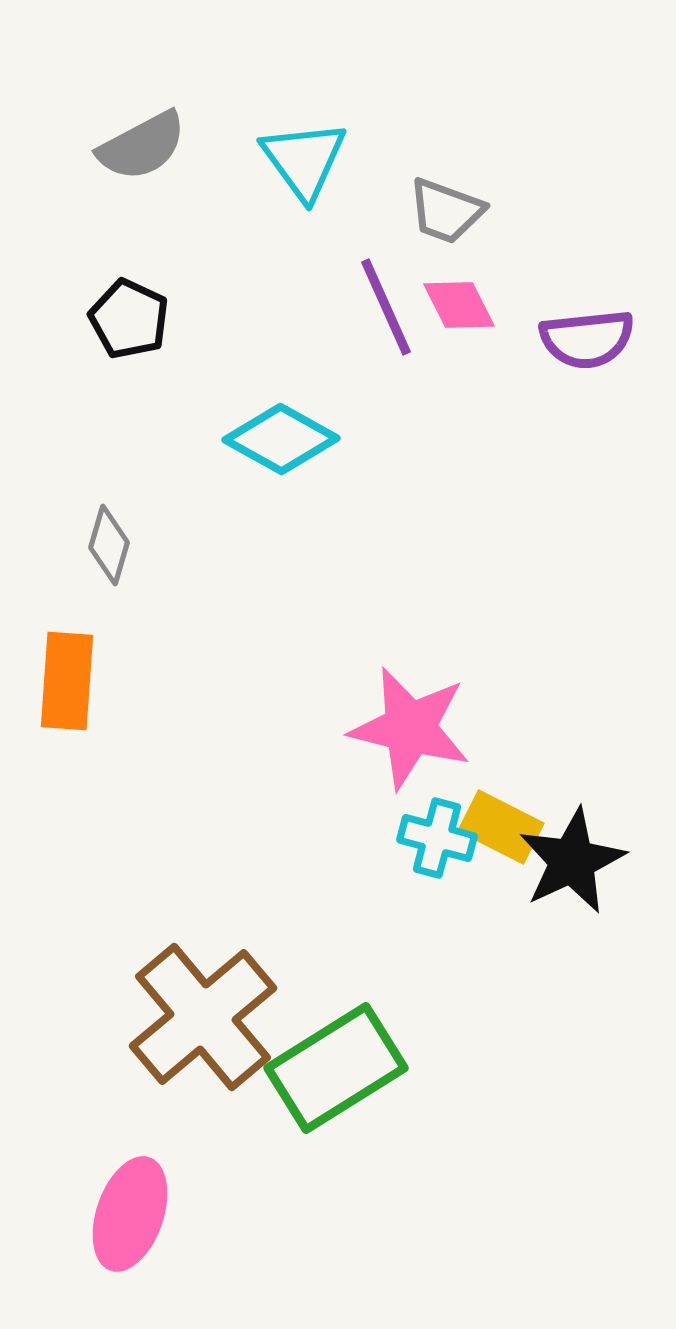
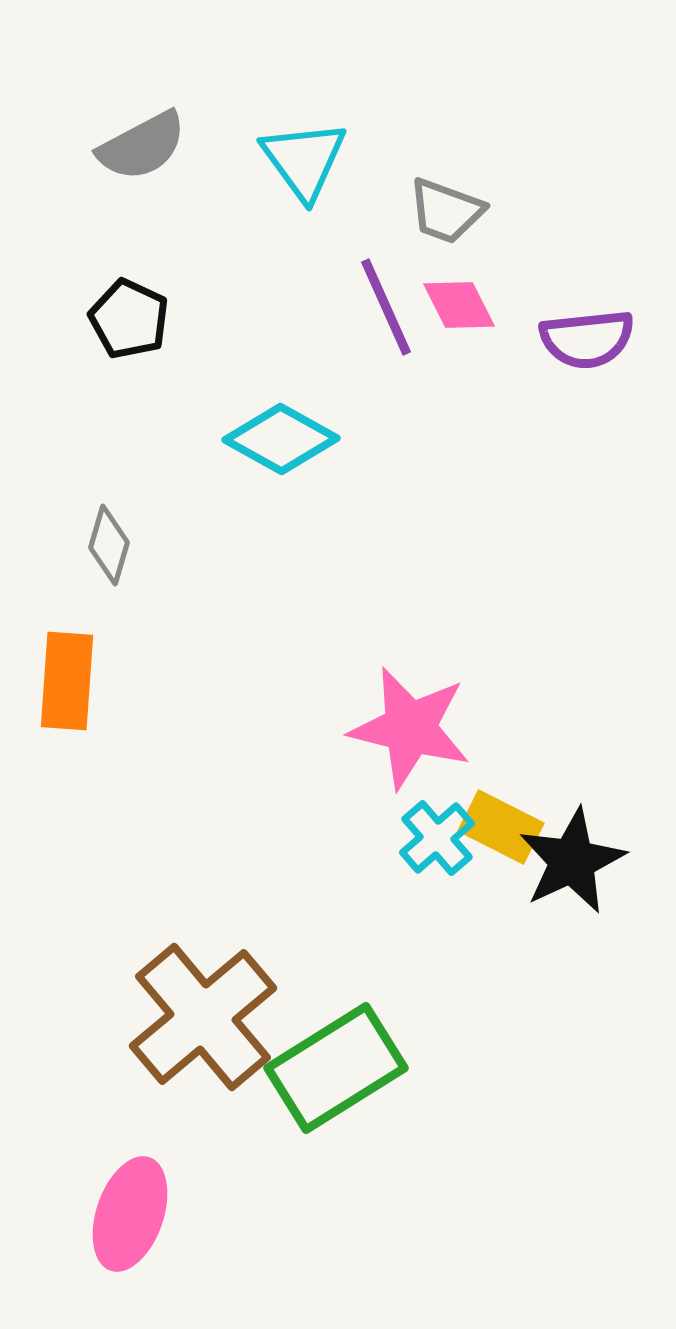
cyan cross: rotated 34 degrees clockwise
